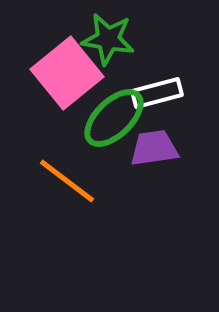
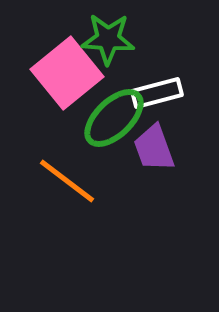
green star: rotated 6 degrees counterclockwise
purple trapezoid: rotated 102 degrees counterclockwise
